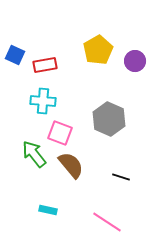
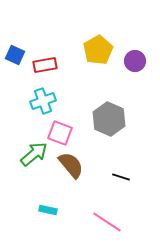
cyan cross: rotated 25 degrees counterclockwise
green arrow: rotated 88 degrees clockwise
